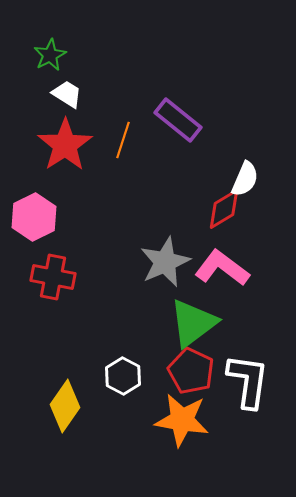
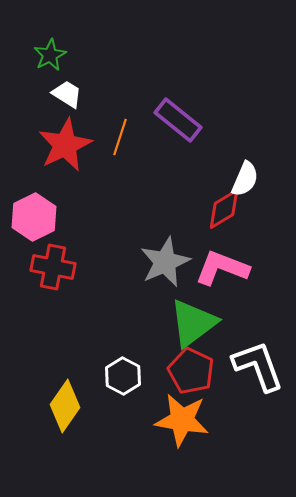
orange line: moved 3 px left, 3 px up
red star: rotated 8 degrees clockwise
pink L-shape: rotated 16 degrees counterclockwise
red cross: moved 10 px up
white L-shape: moved 10 px right, 15 px up; rotated 28 degrees counterclockwise
